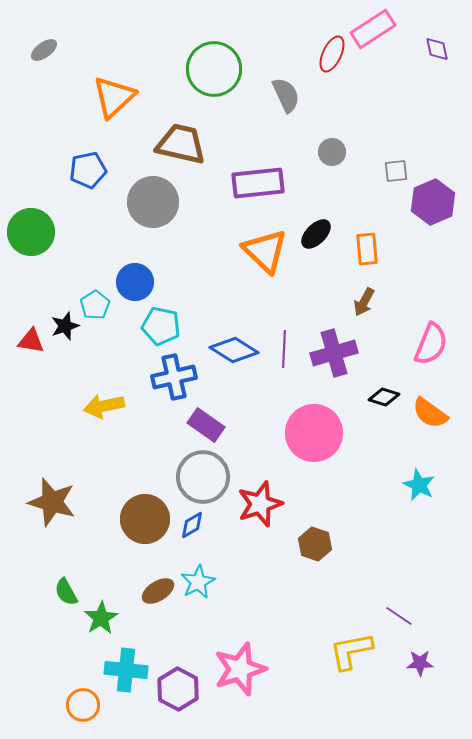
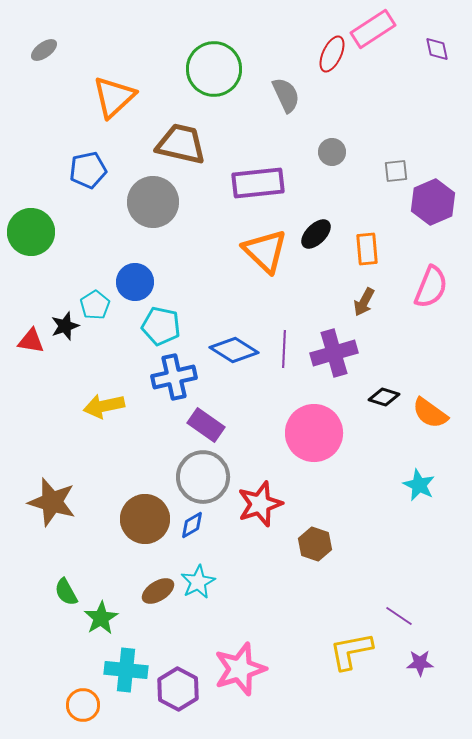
pink semicircle at (431, 344): moved 57 px up
